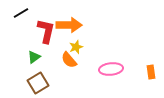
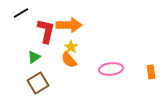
yellow star: moved 5 px left; rotated 16 degrees counterclockwise
